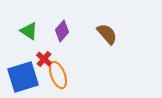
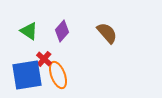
brown semicircle: moved 1 px up
blue square: moved 4 px right, 2 px up; rotated 8 degrees clockwise
